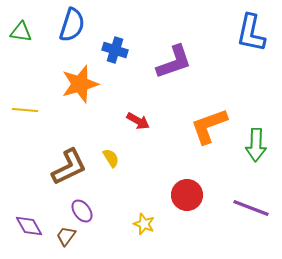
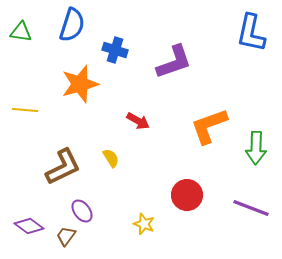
green arrow: moved 3 px down
brown L-shape: moved 6 px left
purple diamond: rotated 24 degrees counterclockwise
